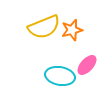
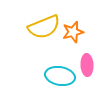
orange star: moved 1 px right, 2 px down
pink ellipse: rotated 45 degrees counterclockwise
